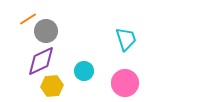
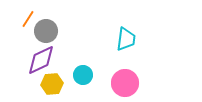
orange line: rotated 24 degrees counterclockwise
cyan trapezoid: rotated 25 degrees clockwise
purple diamond: moved 1 px up
cyan circle: moved 1 px left, 4 px down
yellow hexagon: moved 2 px up
